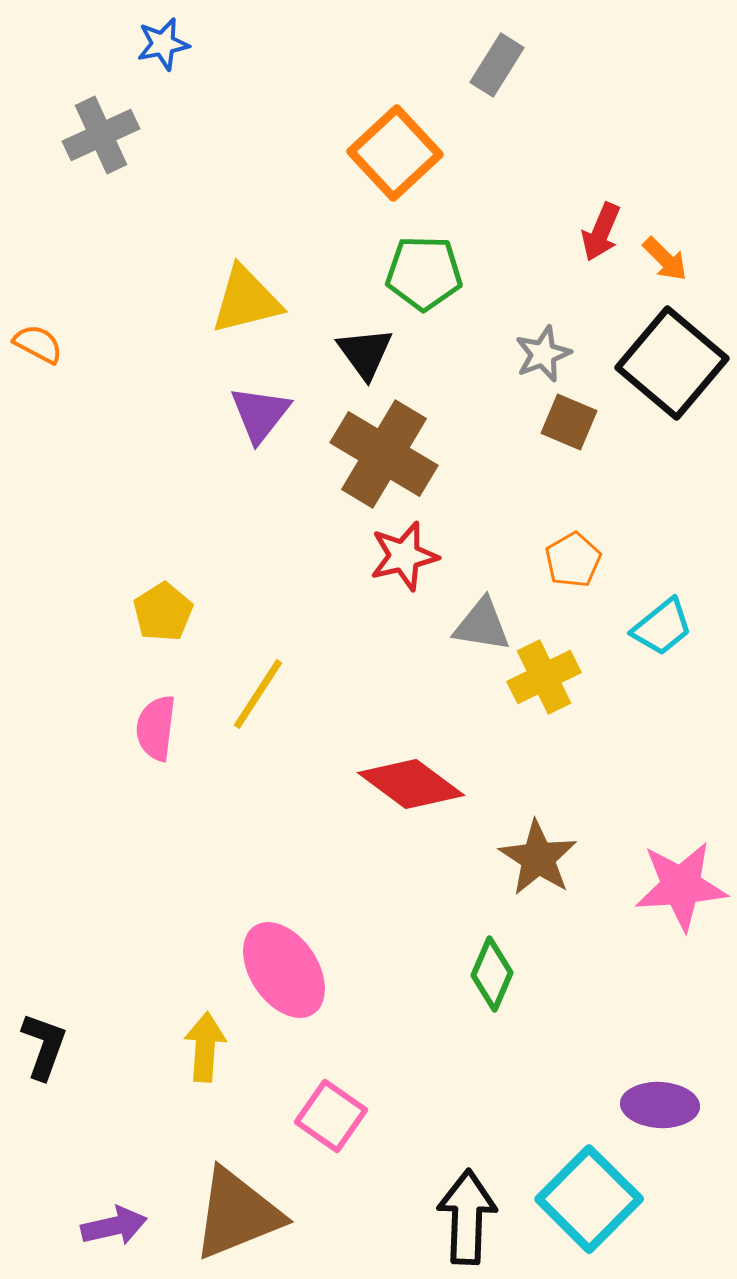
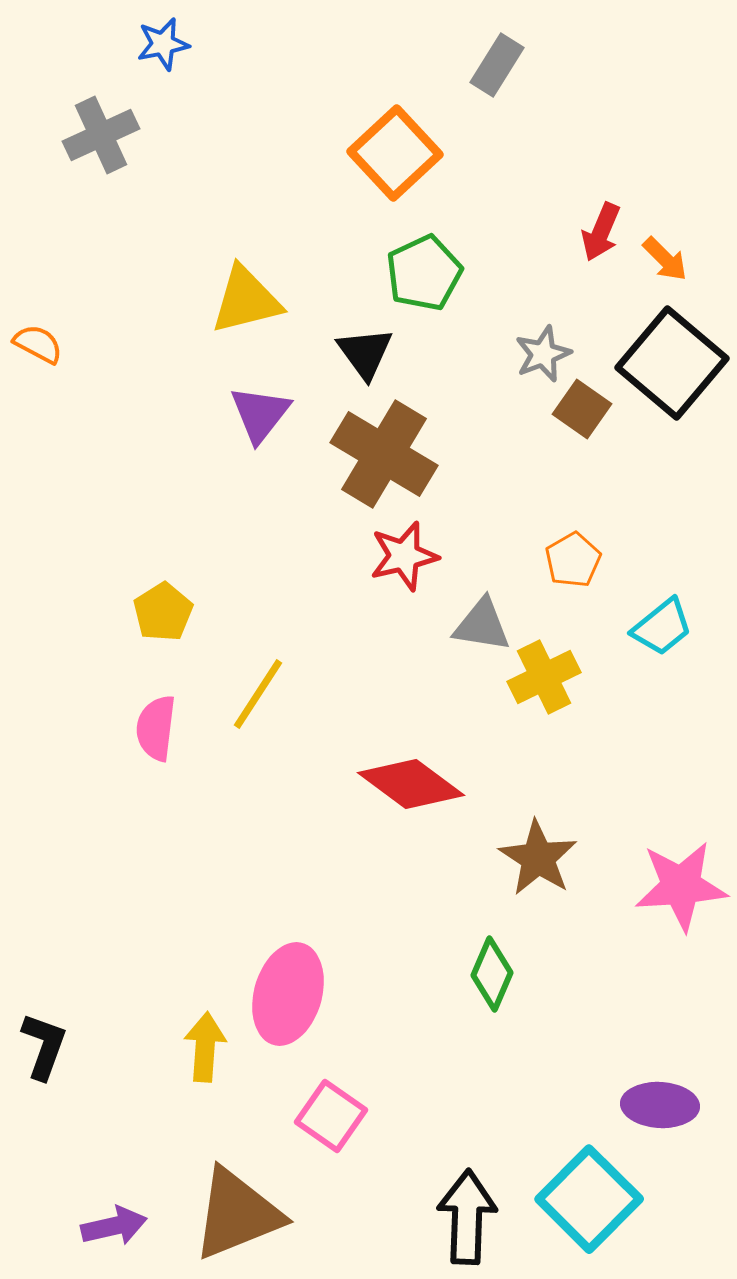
green pentagon: rotated 26 degrees counterclockwise
brown square: moved 13 px right, 13 px up; rotated 12 degrees clockwise
pink ellipse: moved 4 px right, 24 px down; rotated 50 degrees clockwise
